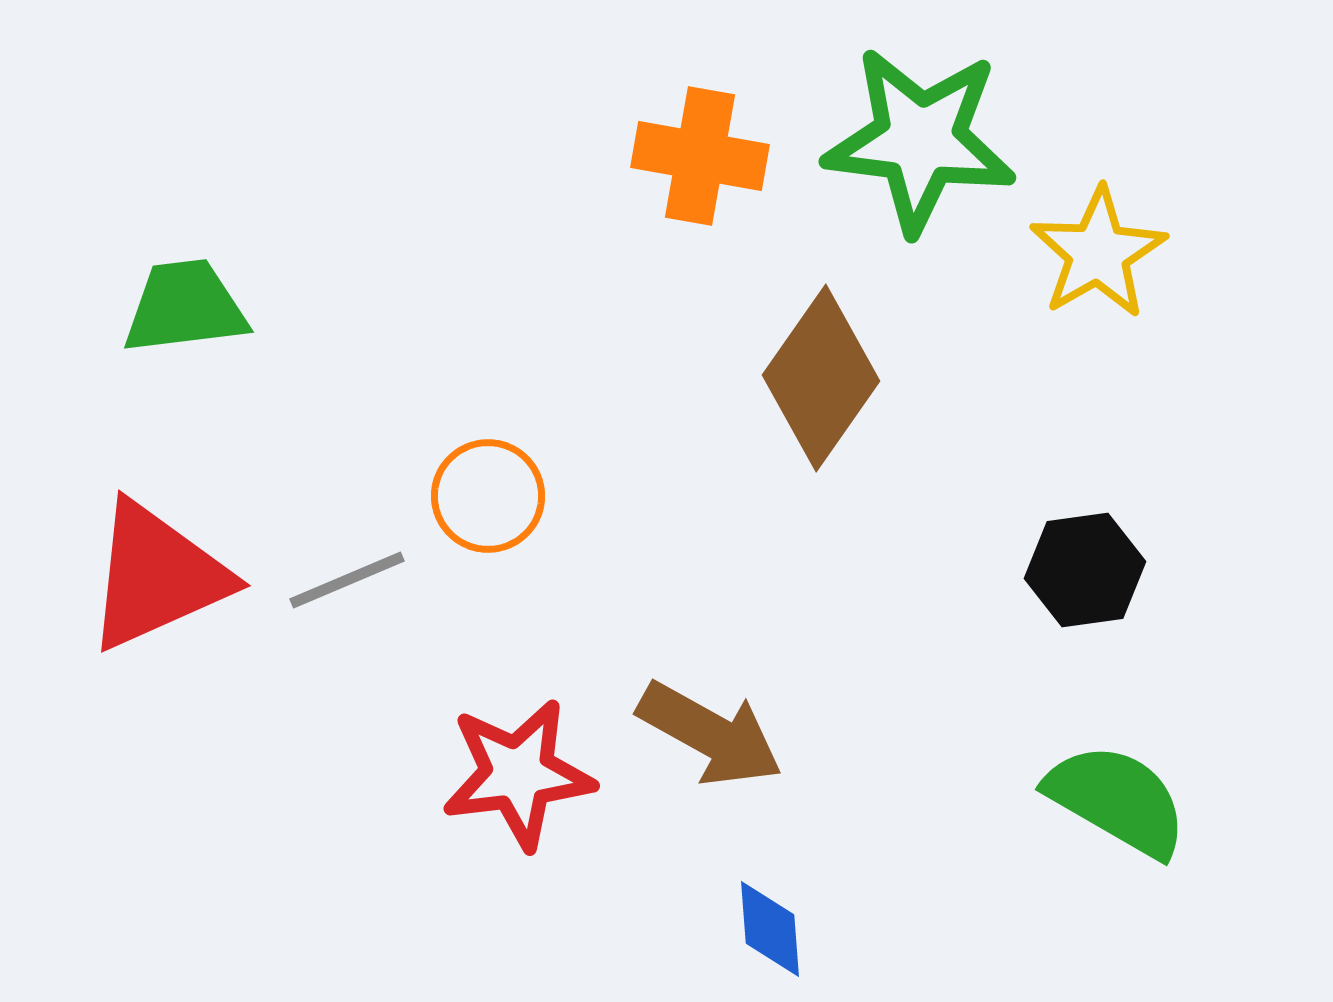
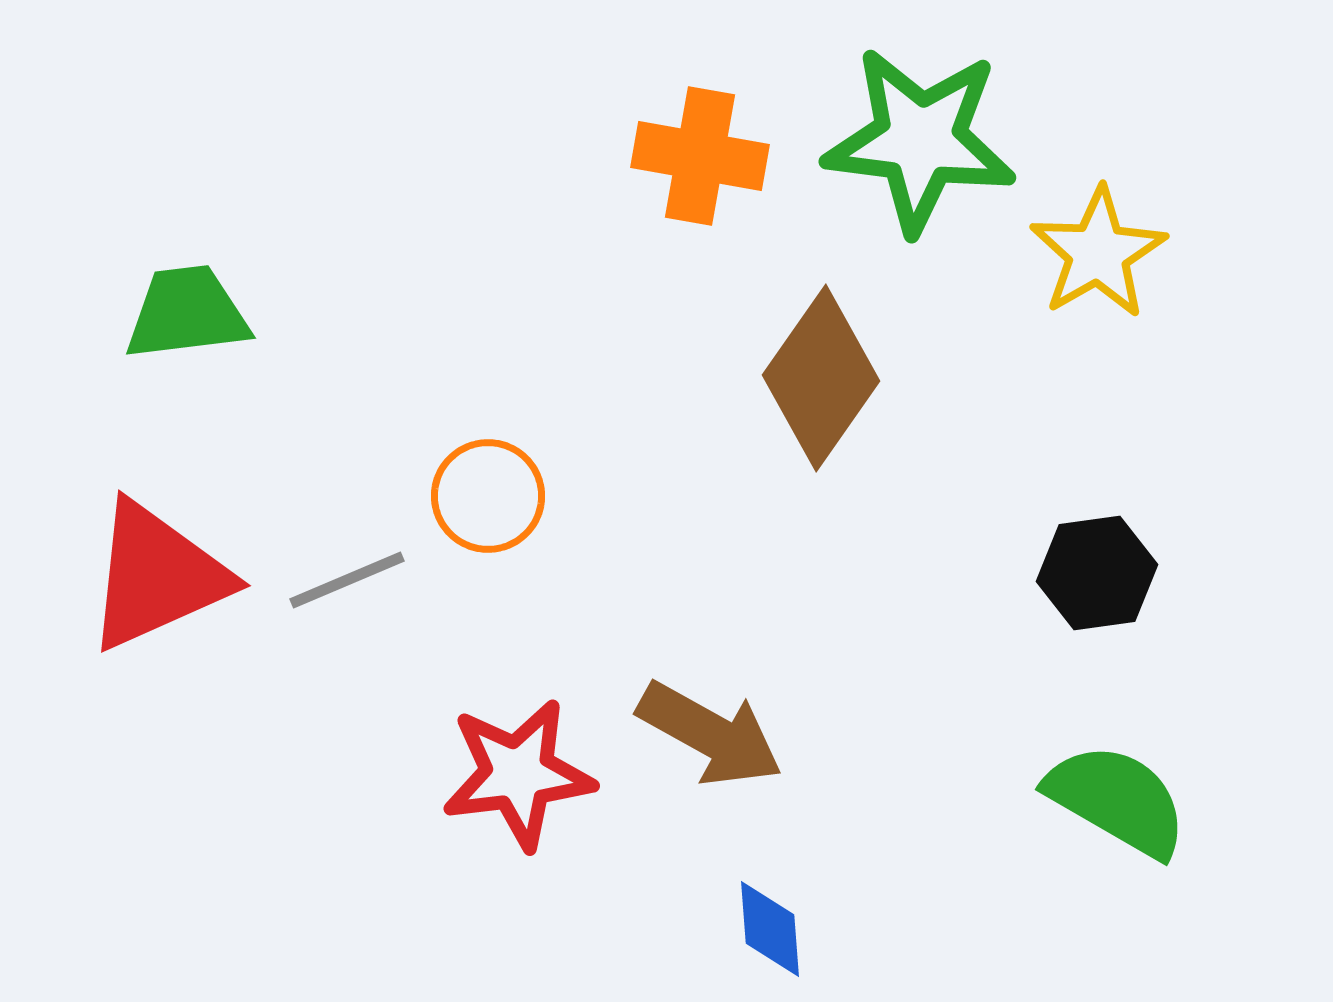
green trapezoid: moved 2 px right, 6 px down
black hexagon: moved 12 px right, 3 px down
